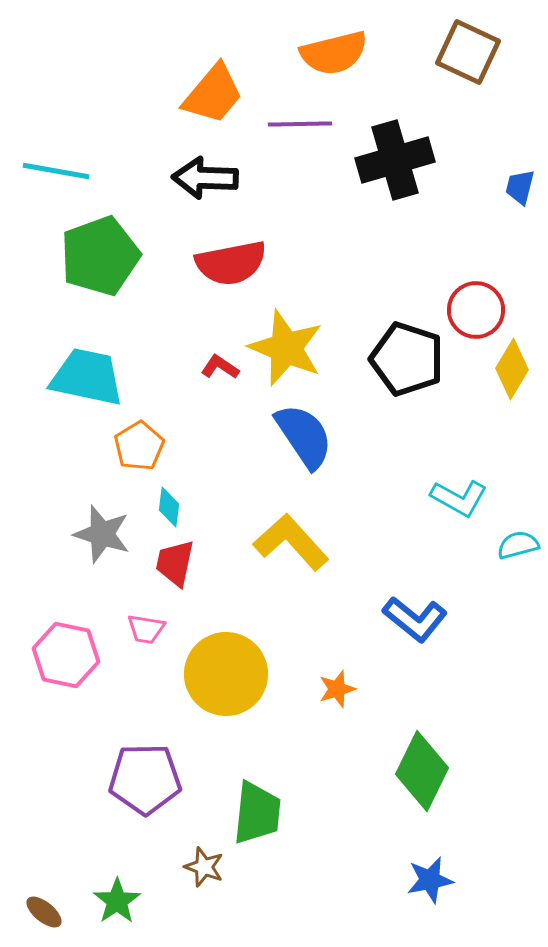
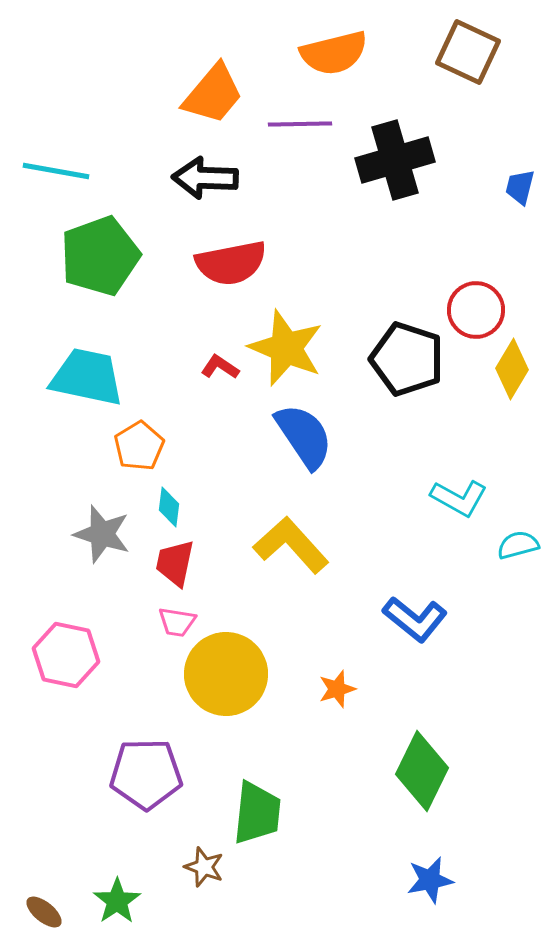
yellow L-shape: moved 3 px down
pink trapezoid: moved 31 px right, 7 px up
purple pentagon: moved 1 px right, 5 px up
